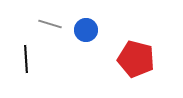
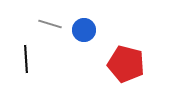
blue circle: moved 2 px left
red pentagon: moved 10 px left, 5 px down
